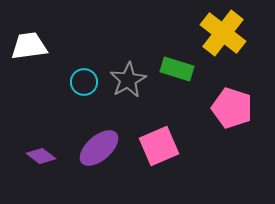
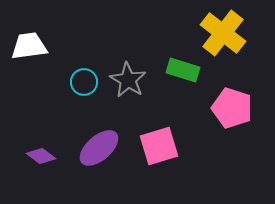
green rectangle: moved 6 px right, 1 px down
gray star: rotated 12 degrees counterclockwise
pink square: rotated 6 degrees clockwise
